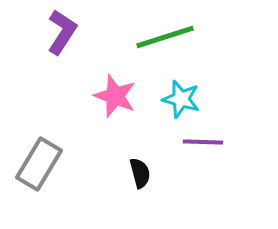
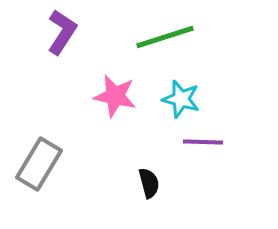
pink star: rotated 9 degrees counterclockwise
black semicircle: moved 9 px right, 10 px down
